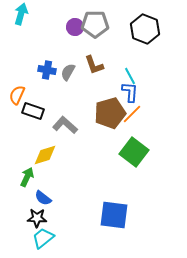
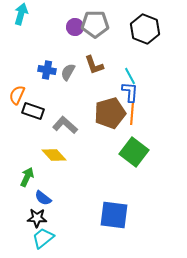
orange line: rotated 40 degrees counterclockwise
yellow diamond: moved 9 px right; rotated 65 degrees clockwise
